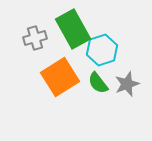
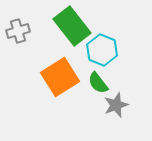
green rectangle: moved 1 px left, 3 px up; rotated 9 degrees counterclockwise
gray cross: moved 17 px left, 7 px up
cyan hexagon: rotated 20 degrees counterclockwise
gray star: moved 11 px left, 21 px down
